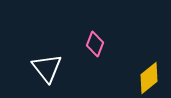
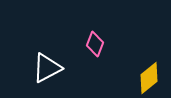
white triangle: rotated 40 degrees clockwise
